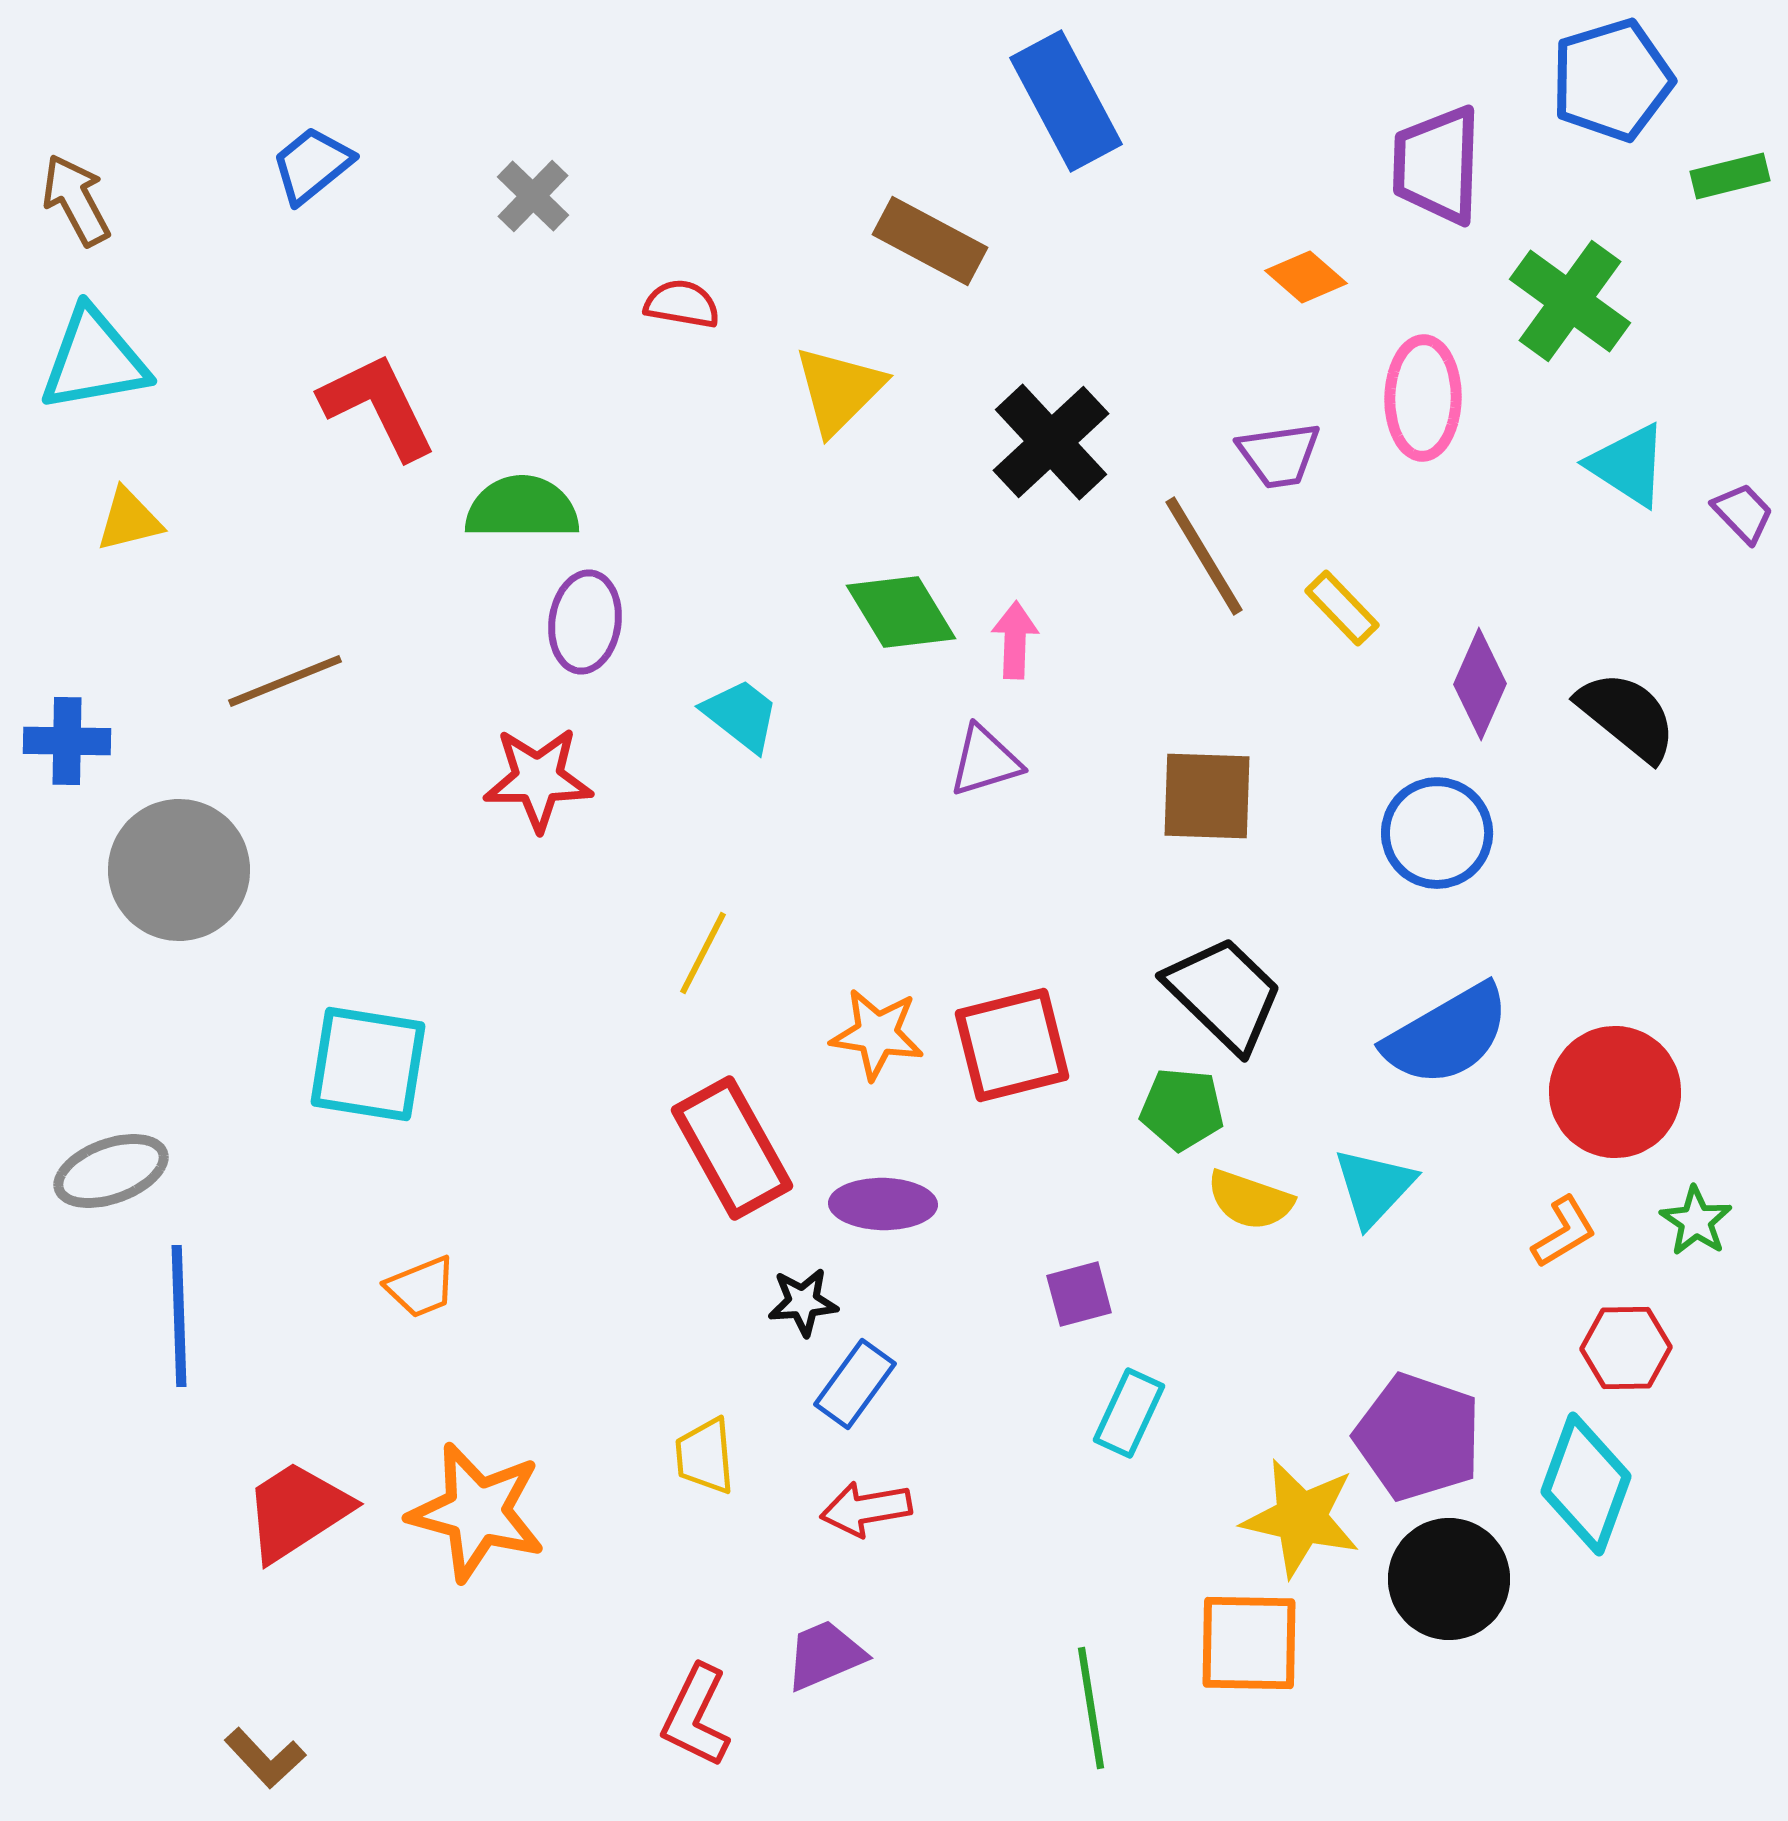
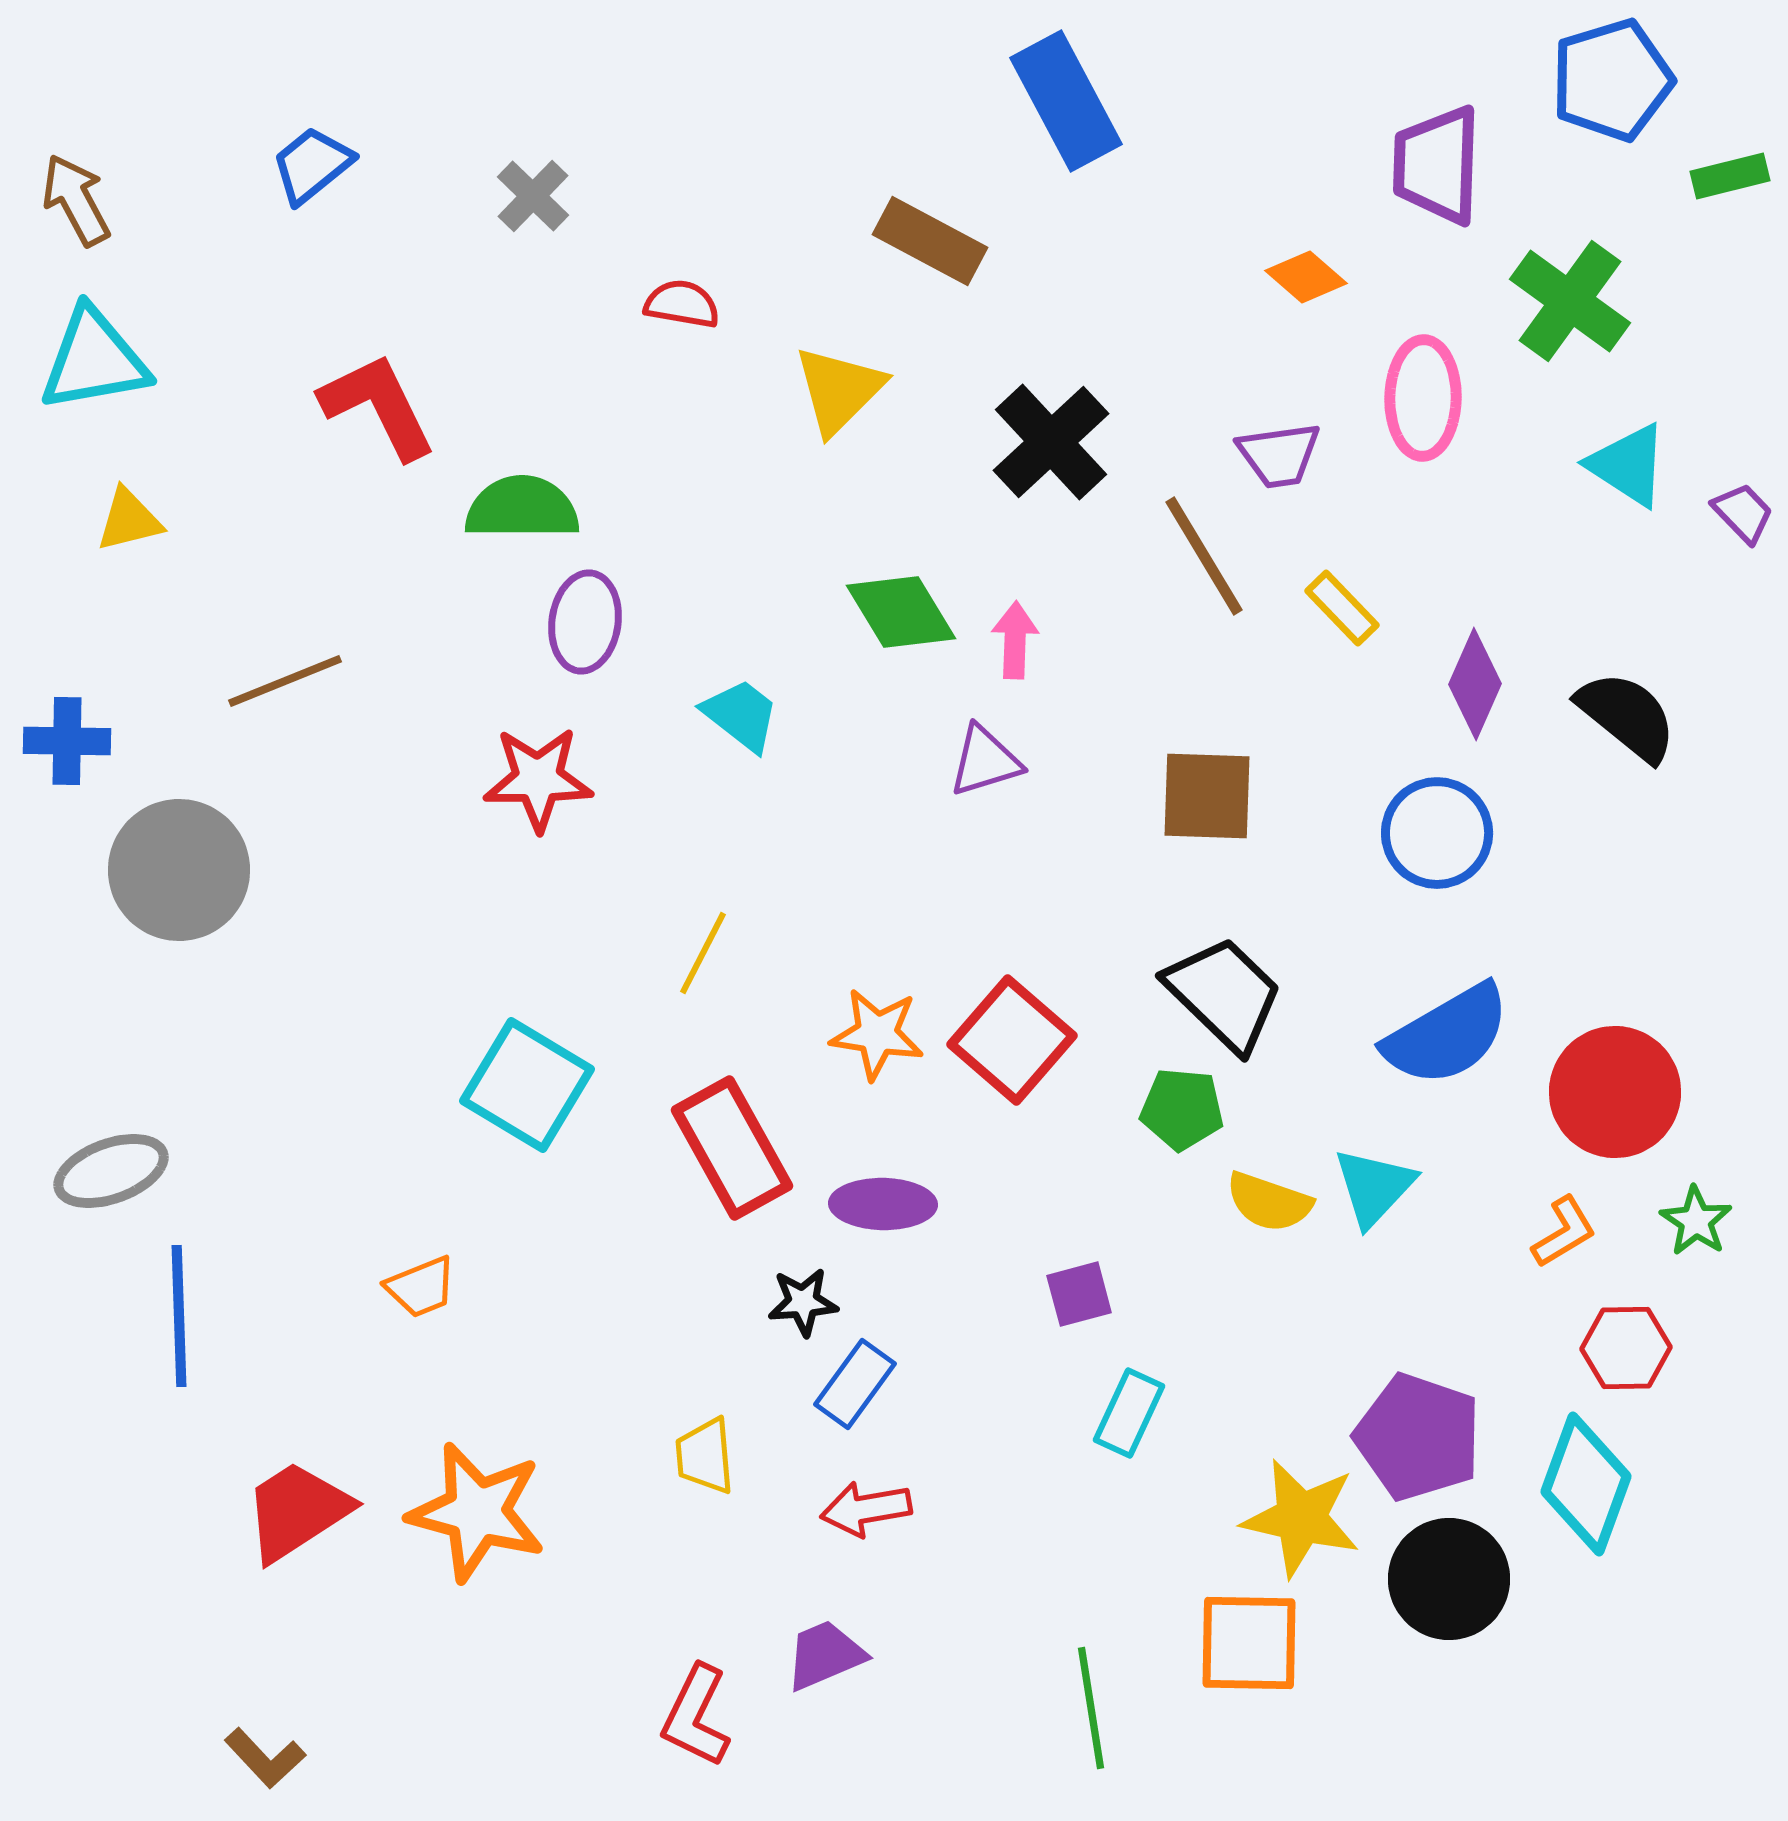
purple diamond at (1480, 684): moved 5 px left
red square at (1012, 1045): moved 5 px up; rotated 35 degrees counterclockwise
cyan square at (368, 1064): moved 159 px right, 21 px down; rotated 22 degrees clockwise
yellow semicircle at (1250, 1200): moved 19 px right, 2 px down
